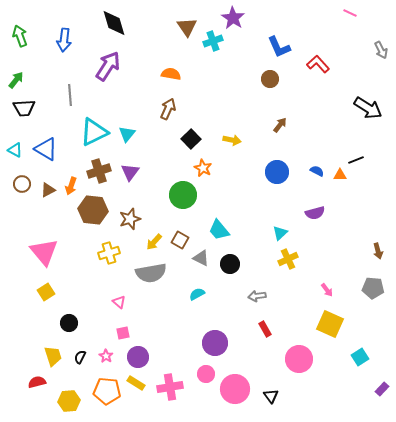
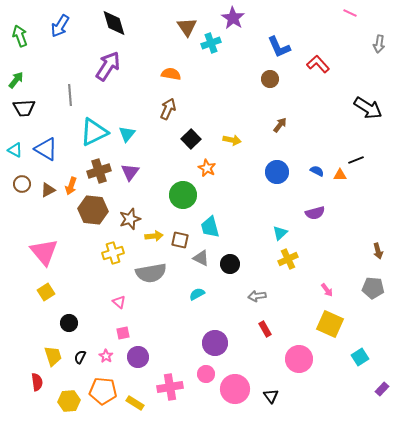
blue arrow at (64, 40): moved 4 px left, 14 px up; rotated 25 degrees clockwise
cyan cross at (213, 41): moved 2 px left, 2 px down
gray arrow at (381, 50): moved 2 px left, 6 px up; rotated 36 degrees clockwise
orange star at (203, 168): moved 4 px right
cyan trapezoid at (219, 230): moved 9 px left, 3 px up; rotated 25 degrees clockwise
brown square at (180, 240): rotated 18 degrees counterclockwise
yellow arrow at (154, 242): moved 6 px up; rotated 138 degrees counterclockwise
yellow cross at (109, 253): moved 4 px right
red semicircle at (37, 382): rotated 96 degrees clockwise
yellow rectangle at (136, 383): moved 1 px left, 20 px down
orange pentagon at (107, 391): moved 4 px left
